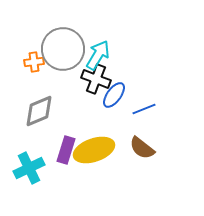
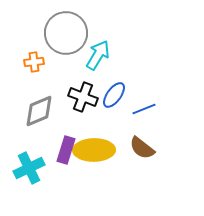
gray circle: moved 3 px right, 16 px up
black cross: moved 13 px left, 18 px down
yellow ellipse: rotated 18 degrees clockwise
